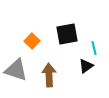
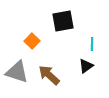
black square: moved 4 px left, 13 px up
cyan line: moved 2 px left, 4 px up; rotated 16 degrees clockwise
gray triangle: moved 1 px right, 2 px down
brown arrow: rotated 45 degrees counterclockwise
